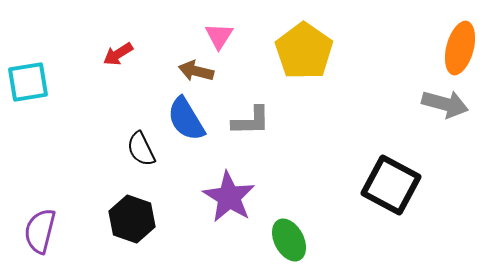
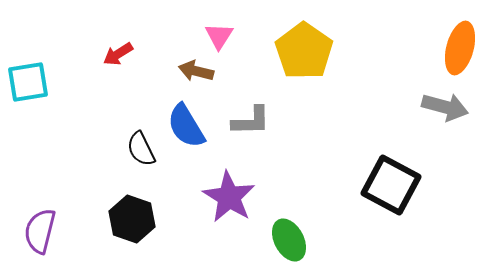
gray arrow: moved 3 px down
blue semicircle: moved 7 px down
